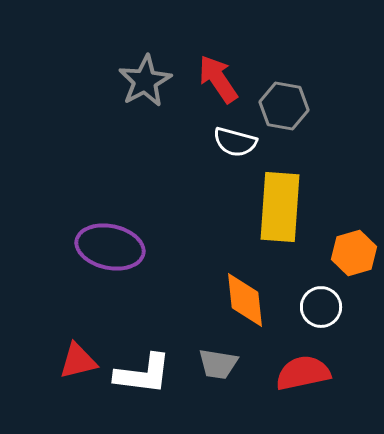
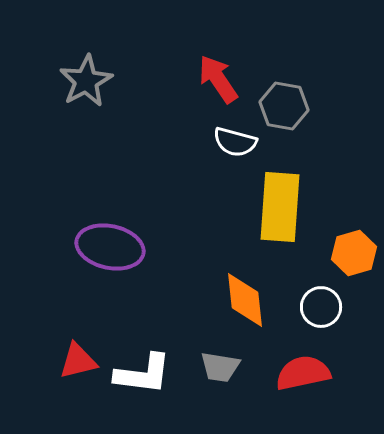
gray star: moved 59 px left
gray trapezoid: moved 2 px right, 3 px down
